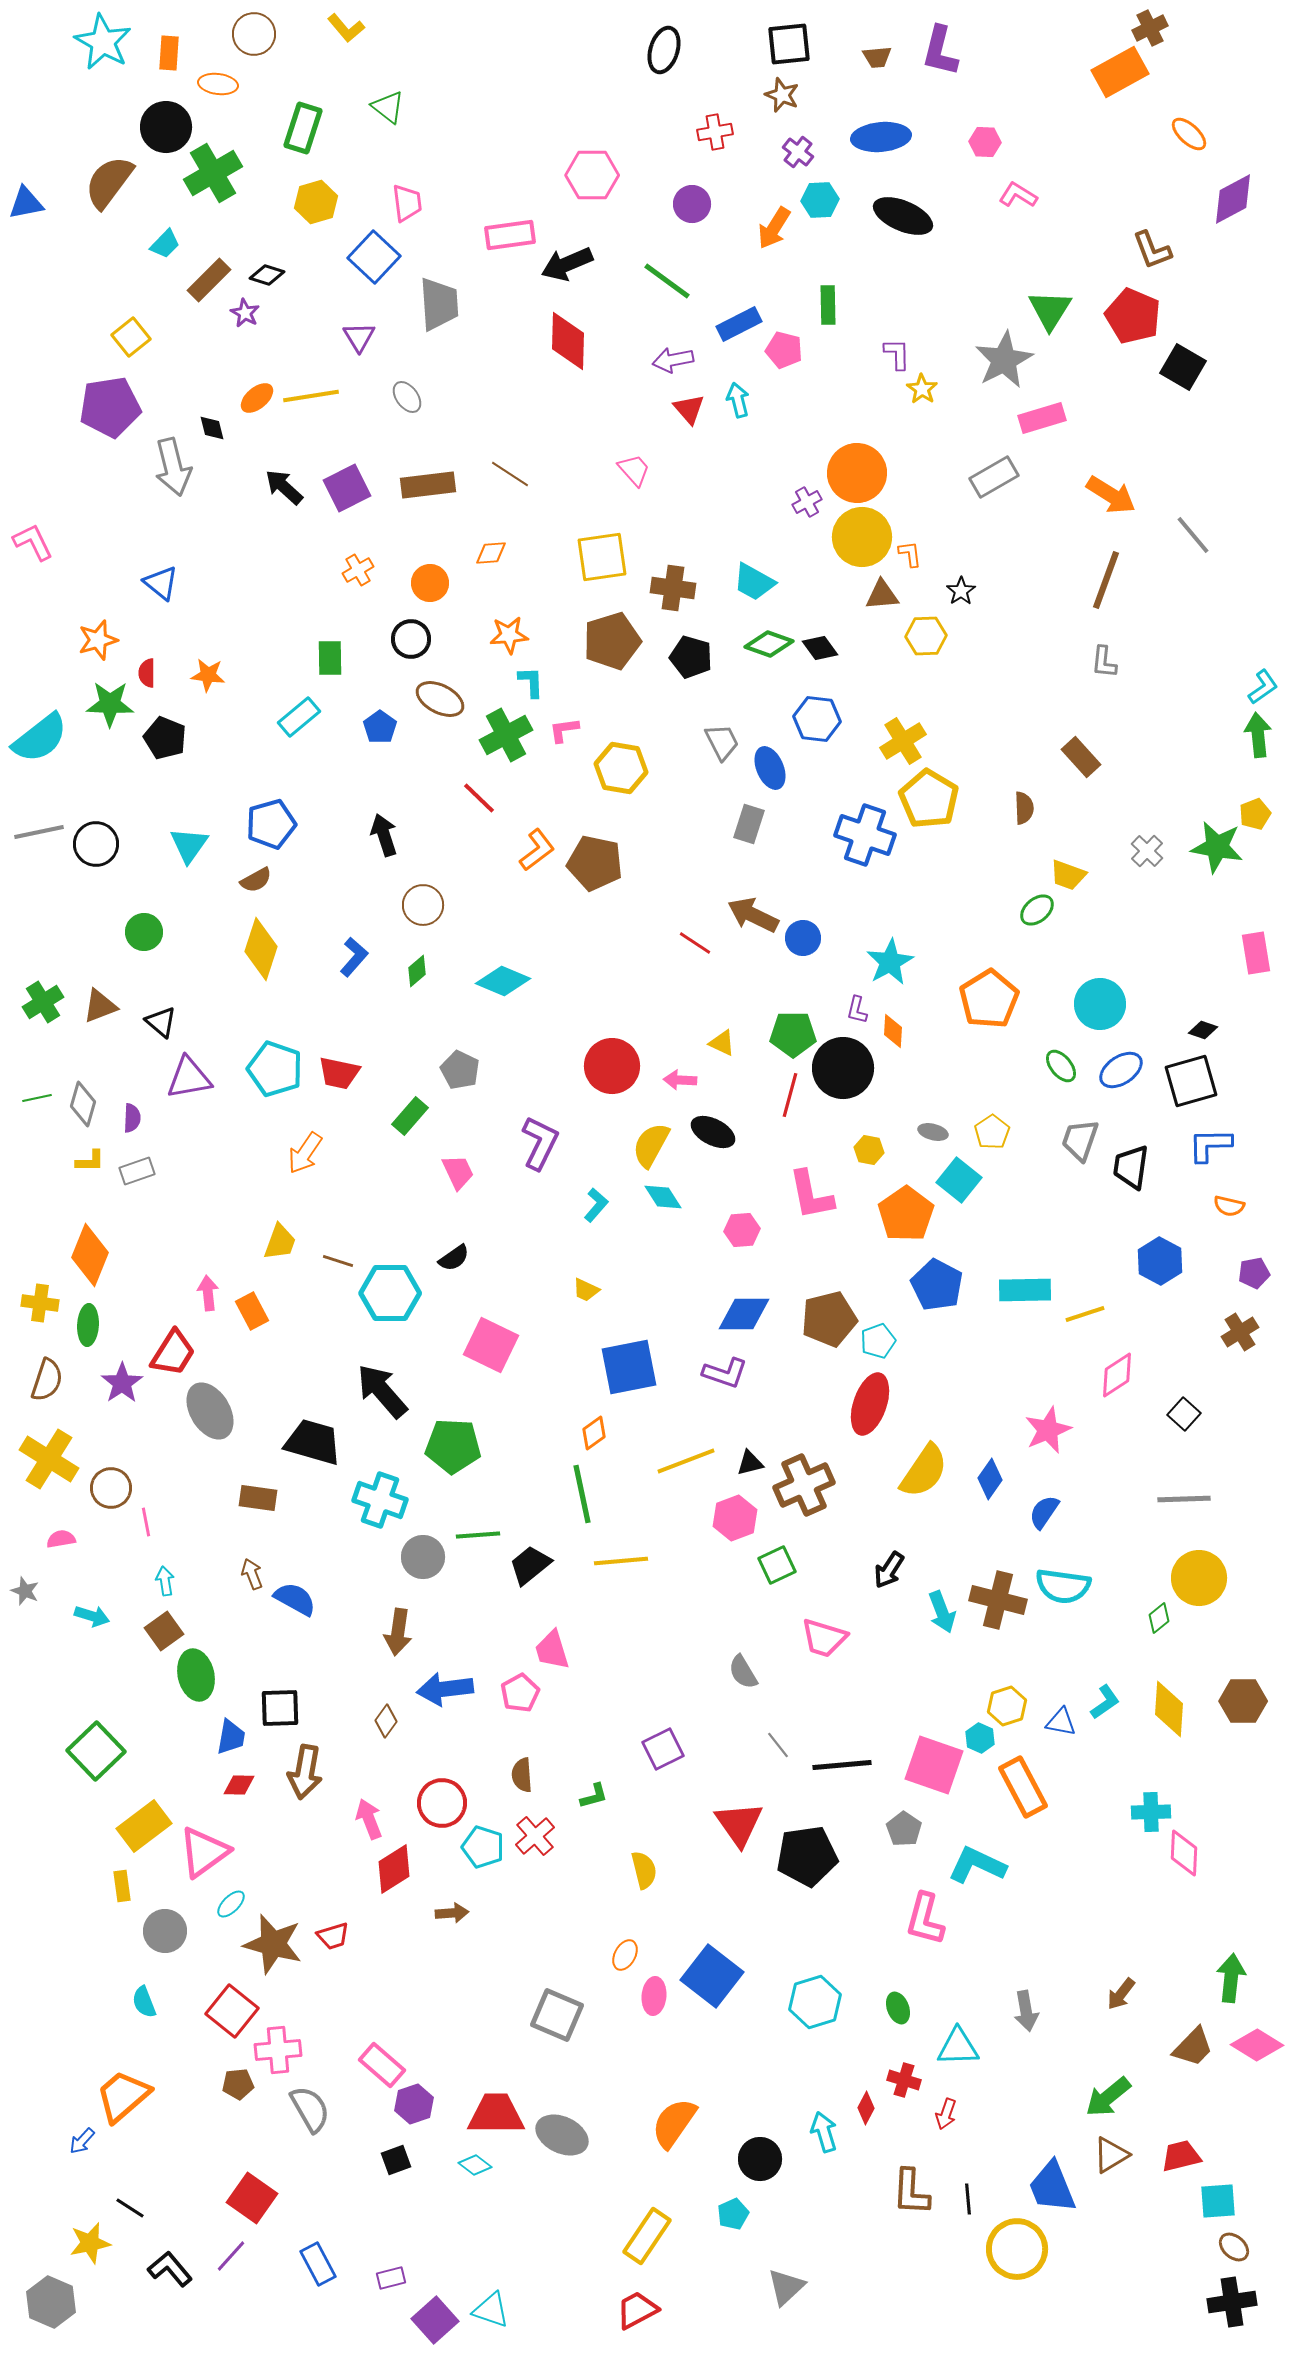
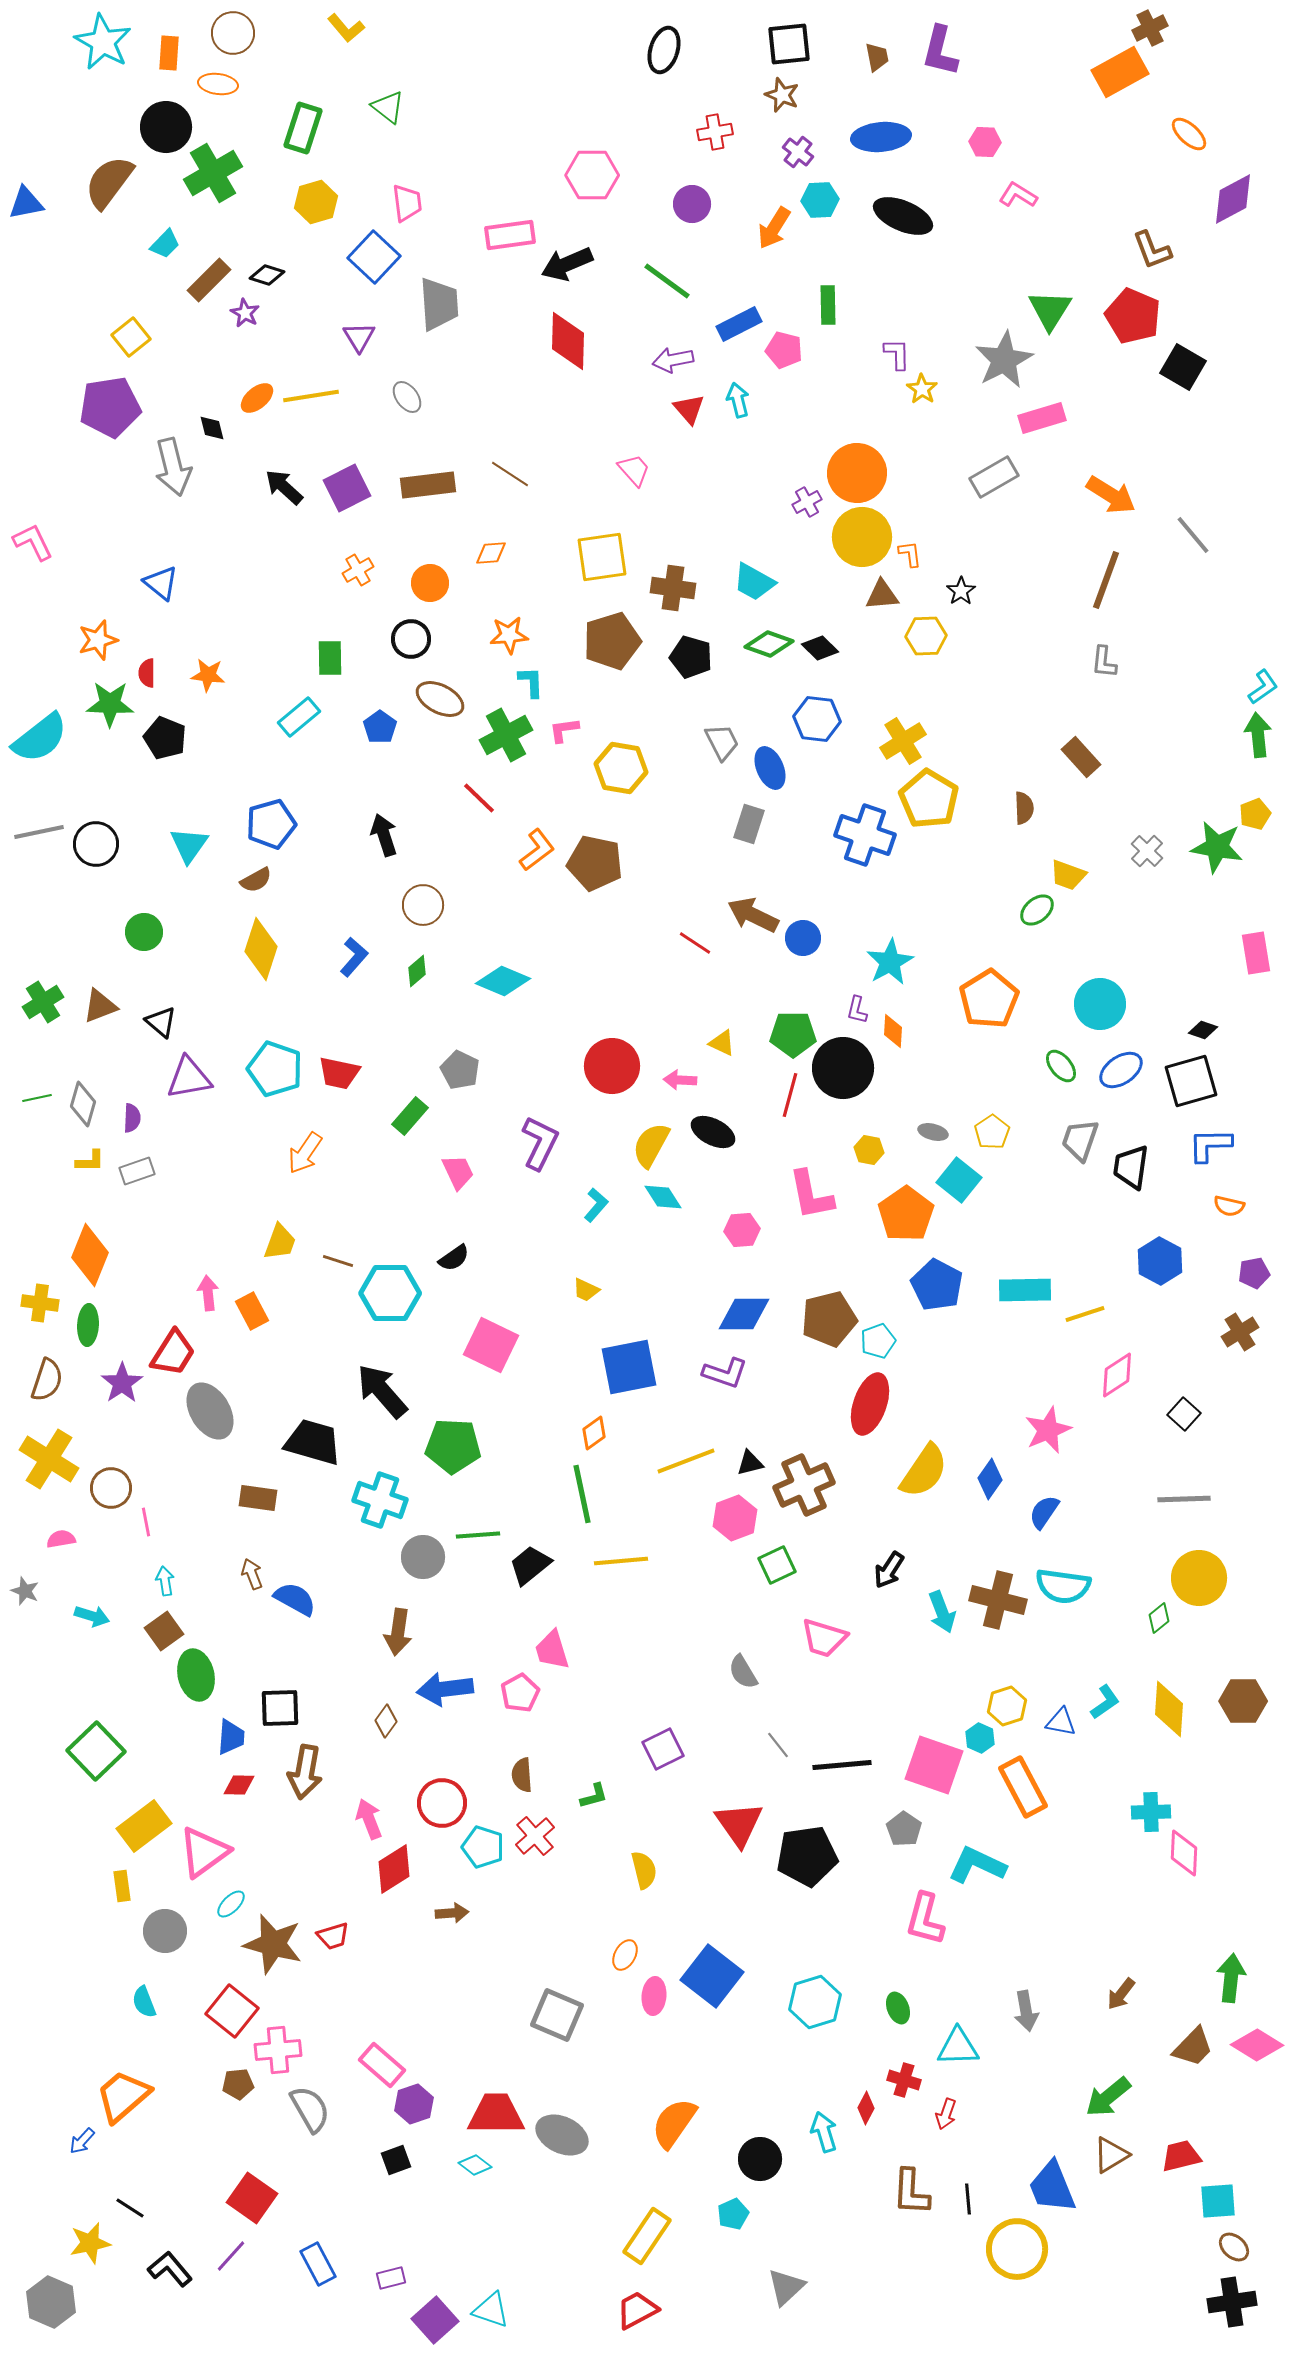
brown circle at (254, 34): moved 21 px left, 1 px up
brown trapezoid at (877, 57): rotated 96 degrees counterclockwise
black diamond at (820, 648): rotated 9 degrees counterclockwise
blue trapezoid at (231, 1737): rotated 6 degrees counterclockwise
